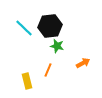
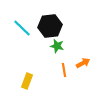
cyan line: moved 2 px left
orange line: moved 16 px right; rotated 32 degrees counterclockwise
yellow rectangle: rotated 35 degrees clockwise
